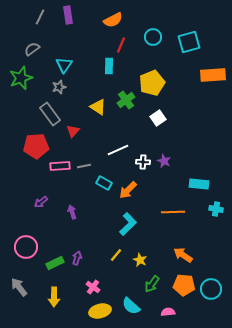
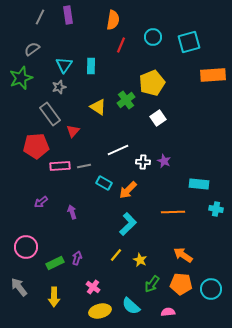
orange semicircle at (113, 20): rotated 54 degrees counterclockwise
cyan rectangle at (109, 66): moved 18 px left
orange pentagon at (184, 285): moved 3 px left, 1 px up
